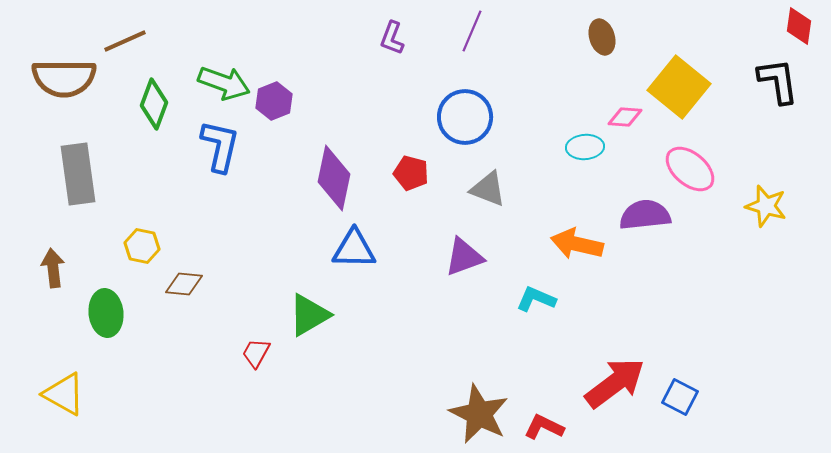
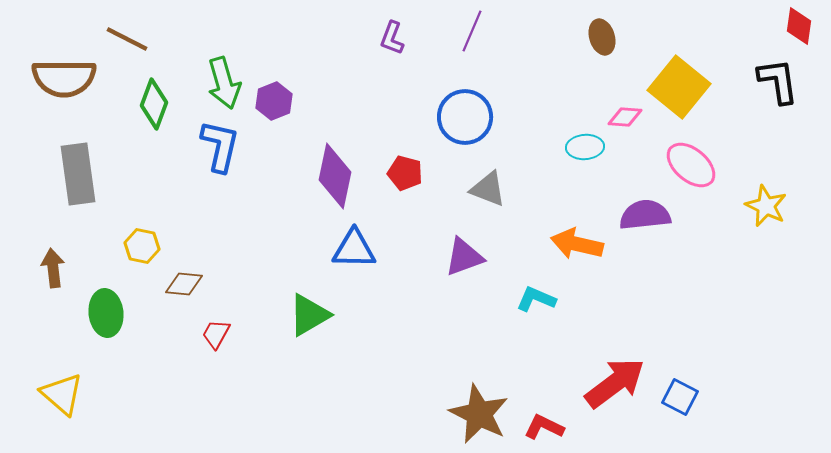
brown line: moved 2 px right, 2 px up; rotated 51 degrees clockwise
green arrow: rotated 54 degrees clockwise
pink ellipse: moved 1 px right, 4 px up
red pentagon: moved 6 px left
purple diamond: moved 1 px right, 2 px up
yellow star: rotated 9 degrees clockwise
red trapezoid: moved 40 px left, 19 px up
yellow triangle: moved 2 px left; rotated 12 degrees clockwise
